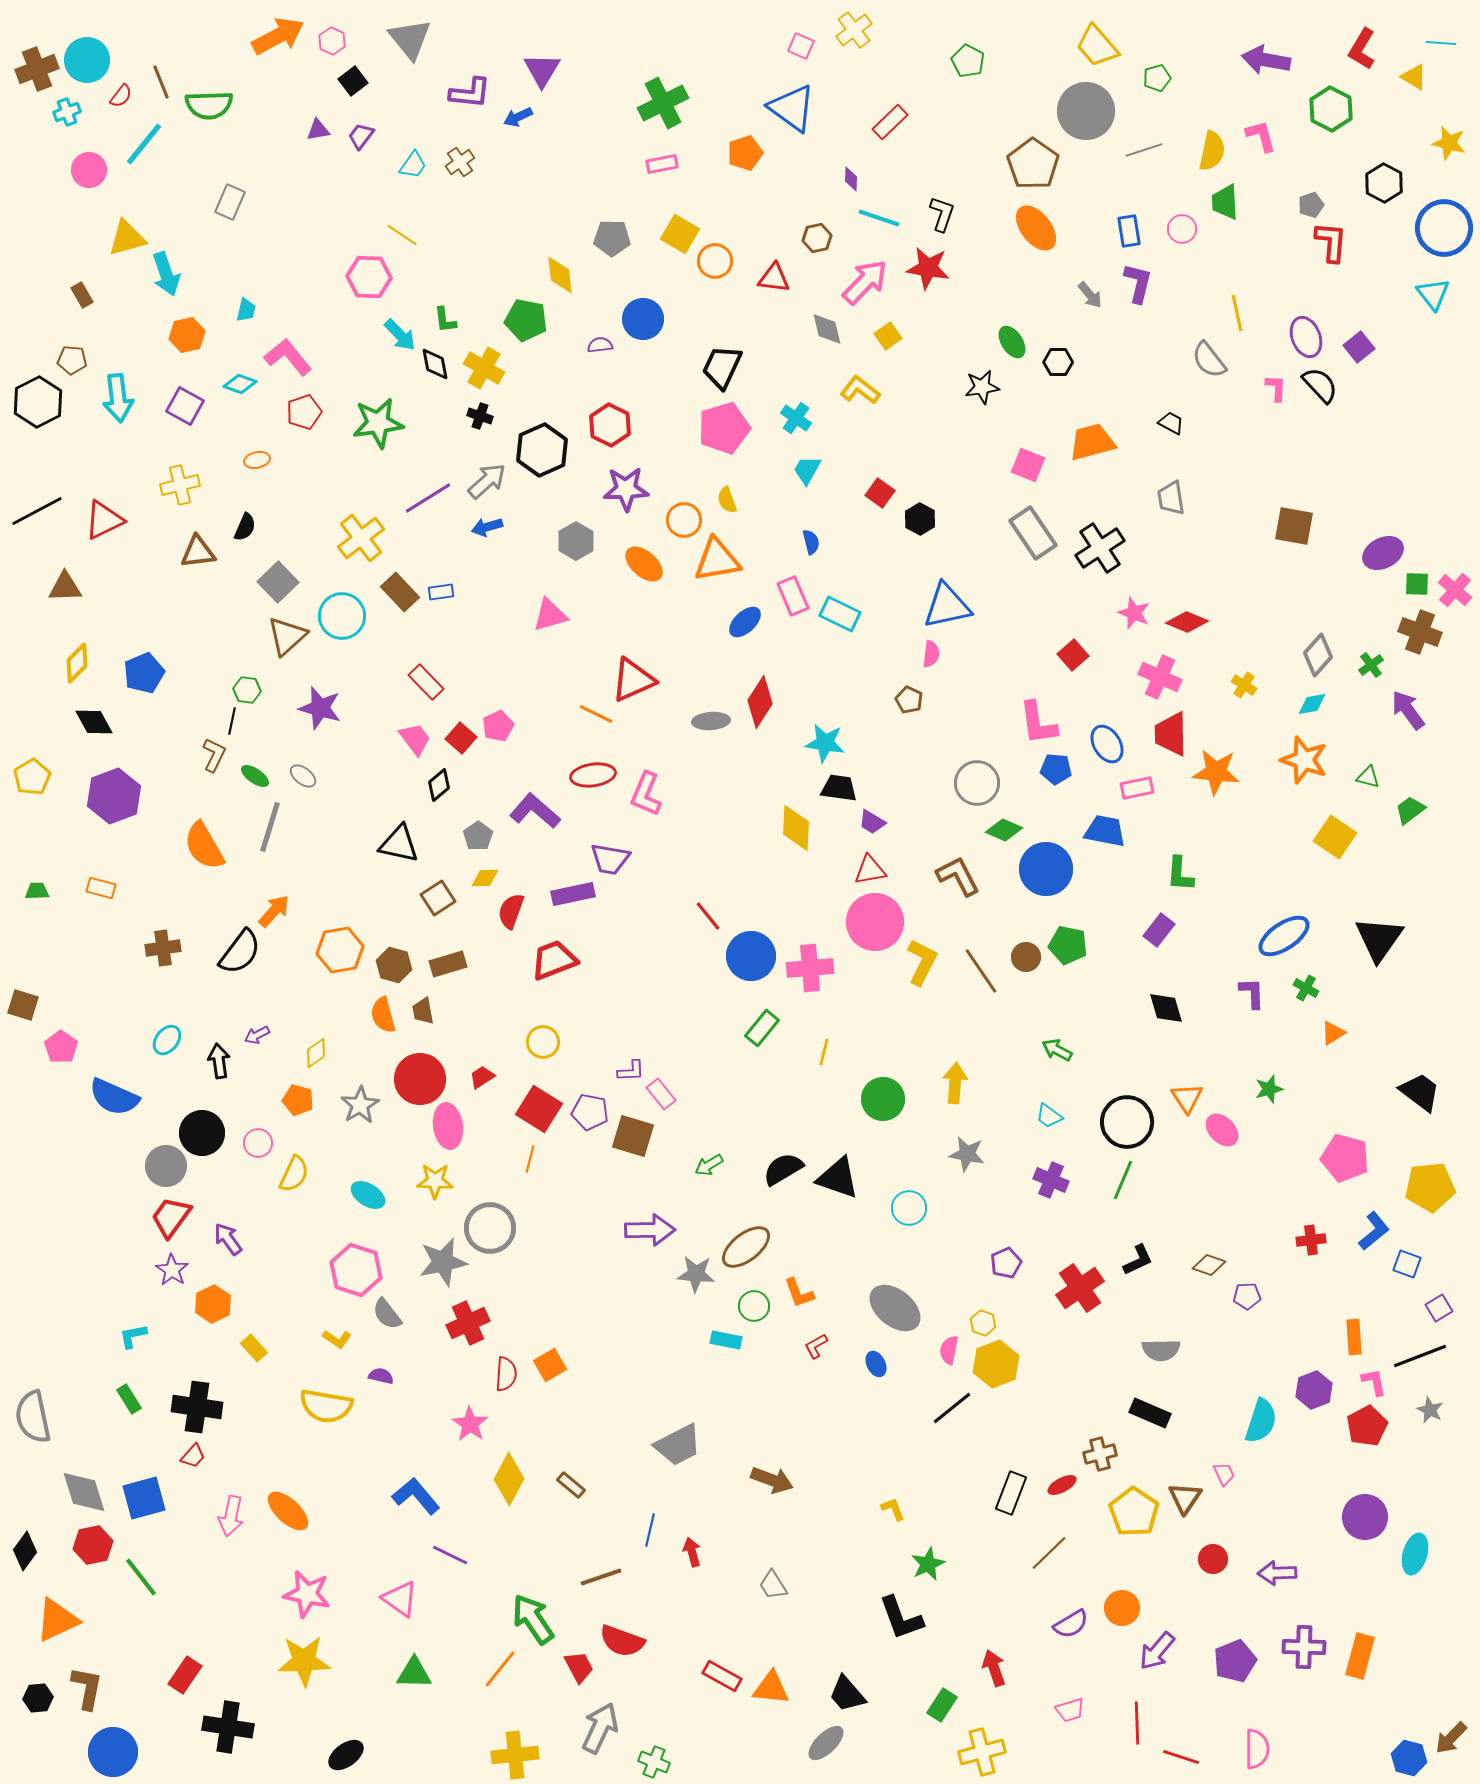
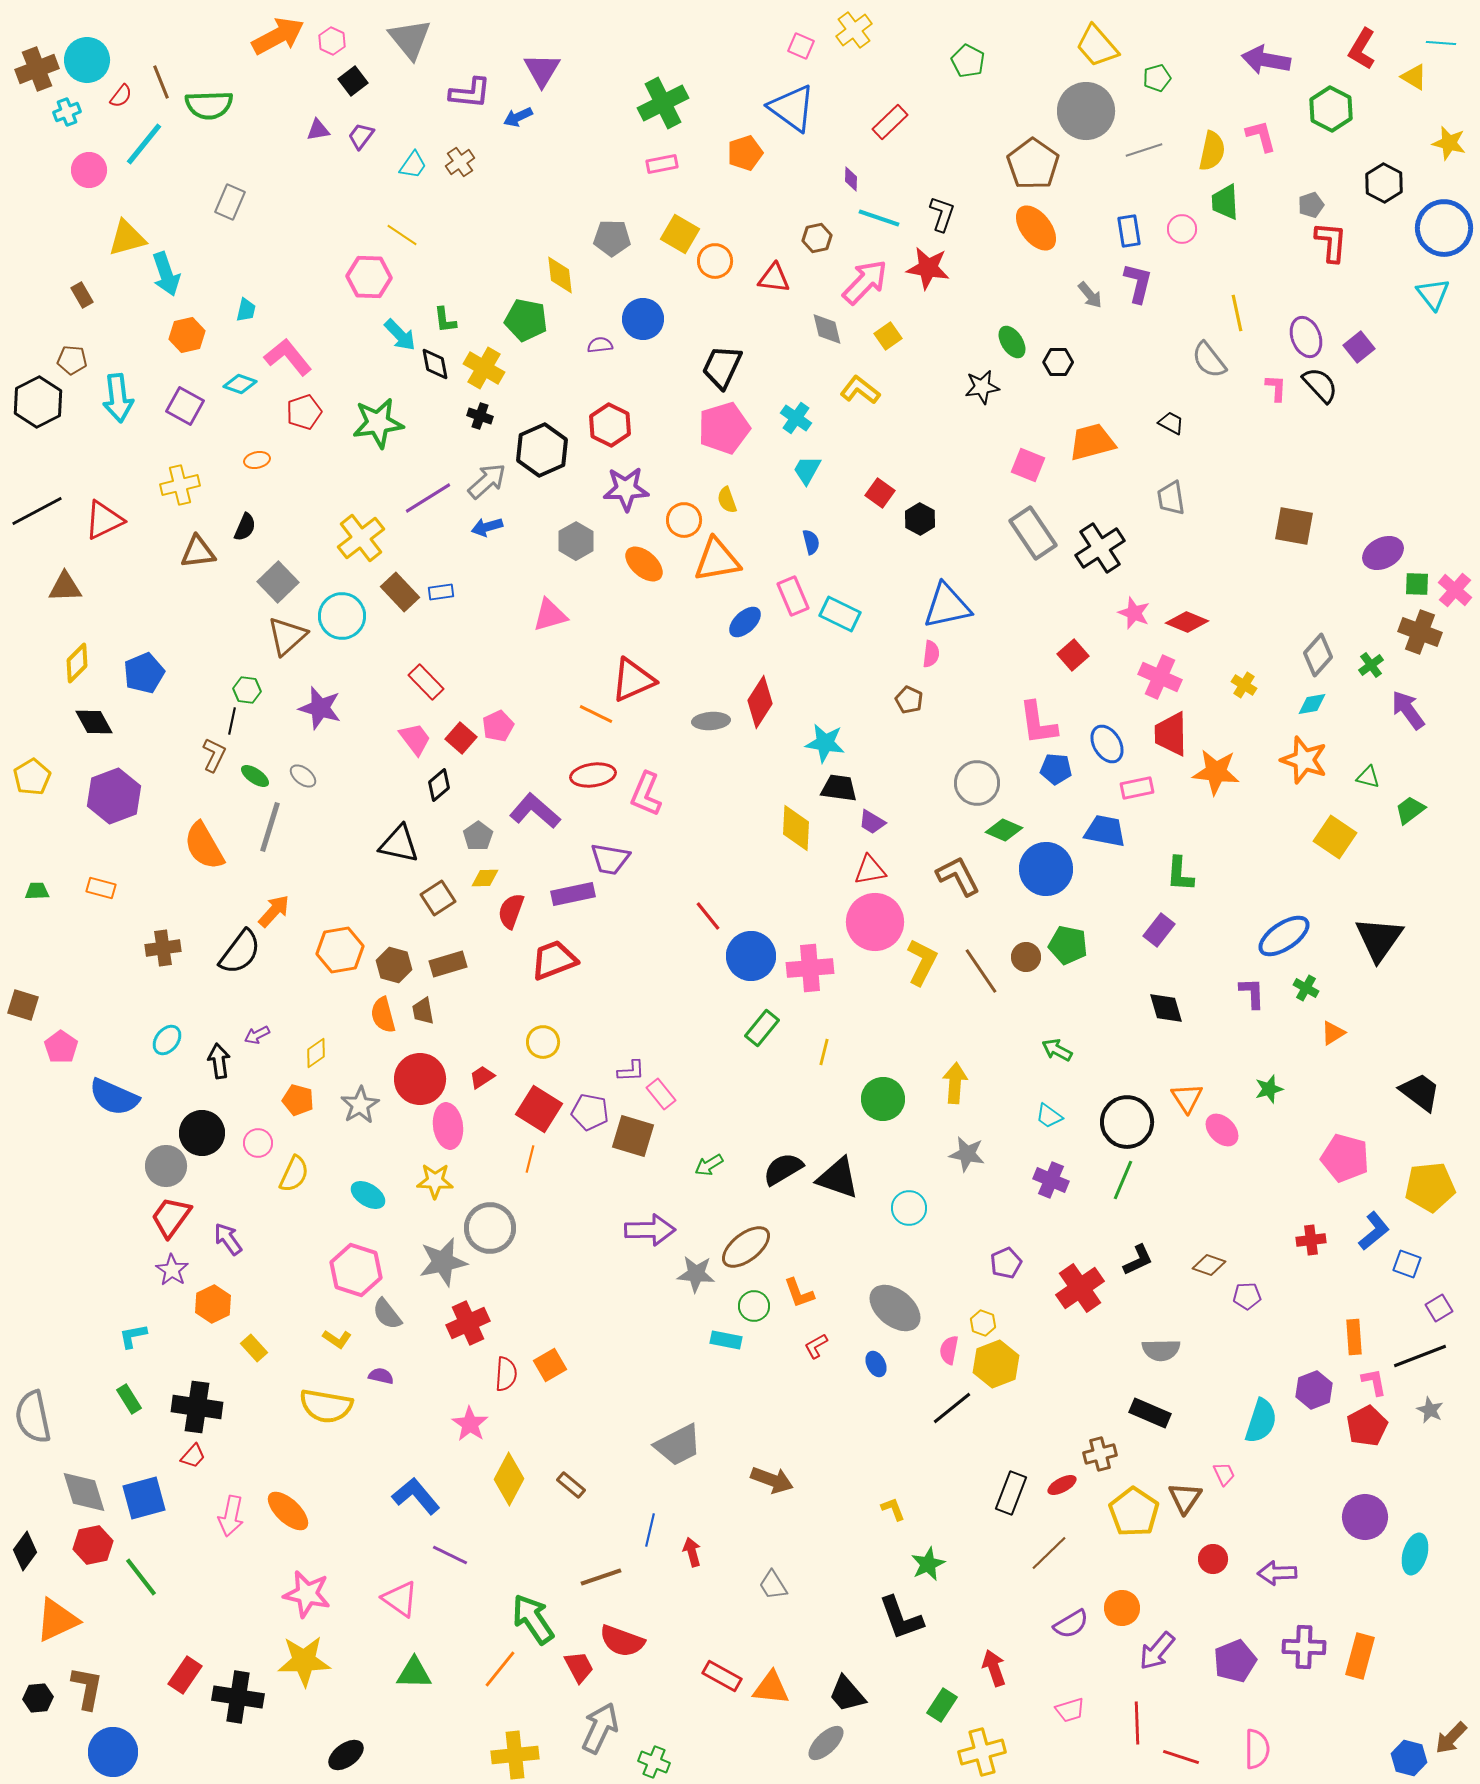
black cross at (228, 1727): moved 10 px right, 30 px up
